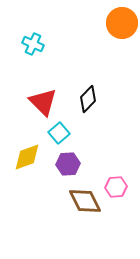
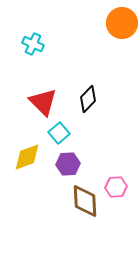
brown diamond: rotated 24 degrees clockwise
